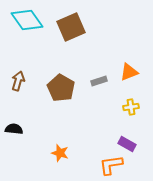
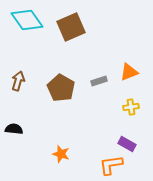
orange star: moved 1 px right, 1 px down
